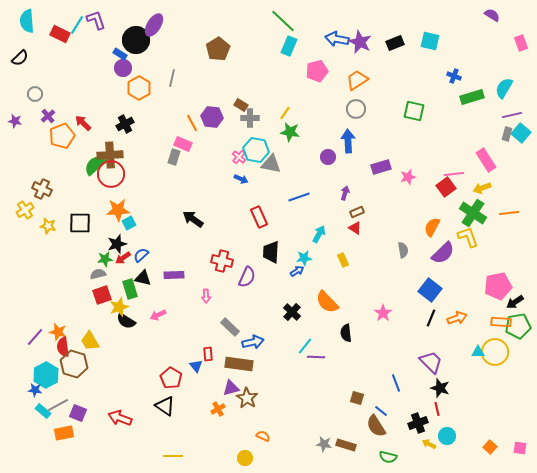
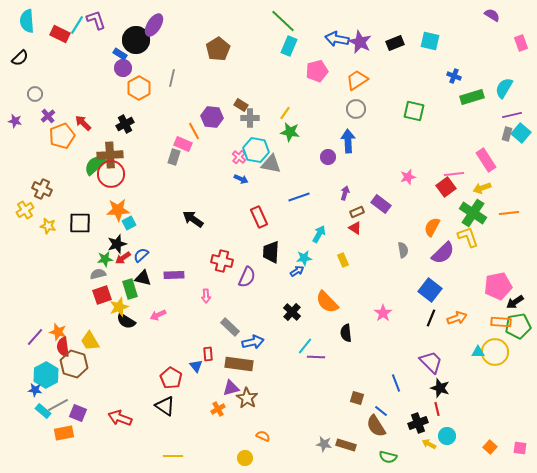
orange line at (192, 123): moved 2 px right, 8 px down
purple rectangle at (381, 167): moved 37 px down; rotated 54 degrees clockwise
